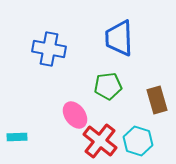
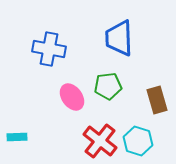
pink ellipse: moved 3 px left, 18 px up
